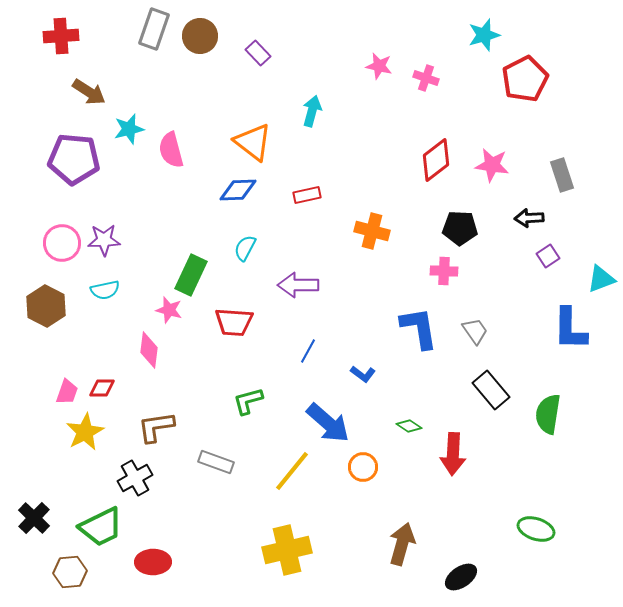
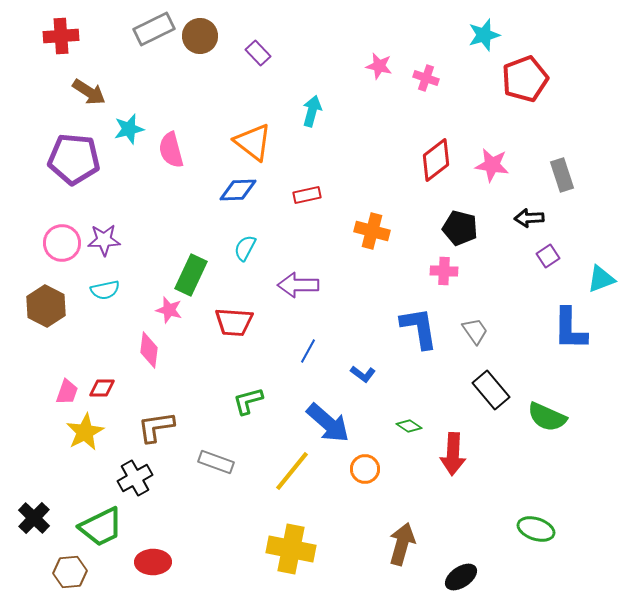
gray rectangle at (154, 29): rotated 45 degrees clockwise
red pentagon at (525, 79): rotated 6 degrees clockwise
black pentagon at (460, 228): rotated 12 degrees clockwise
green semicircle at (548, 414): moved 1 px left, 3 px down; rotated 75 degrees counterclockwise
orange circle at (363, 467): moved 2 px right, 2 px down
yellow cross at (287, 550): moved 4 px right, 1 px up; rotated 24 degrees clockwise
